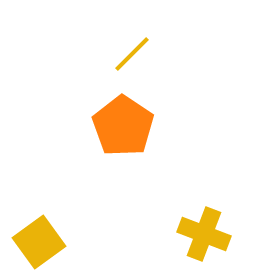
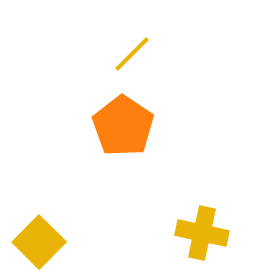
yellow cross: moved 2 px left, 1 px up; rotated 9 degrees counterclockwise
yellow square: rotated 9 degrees counterclockwise
